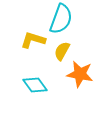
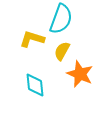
yellow L-shape: moved 1 px left, 1 px up
orange star: rotated 12 degrees clockwise
cyan diamond: rotated 30 degrees clockwise
